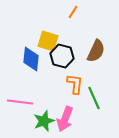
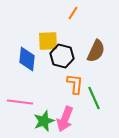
orange line: moved 1 px down
yellow square: rotated 20 degrees counterclockwise
blue diamond: moved 4 px left
